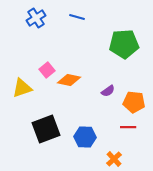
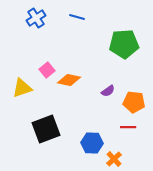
blue hexagon: moved 7 px right, 6 px down
